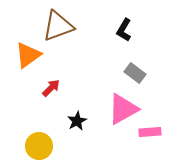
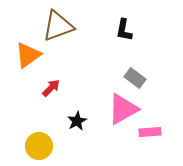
black L-shape: rotated 20 degrees counterclockwise
gray rectangle: moved 5 px down
